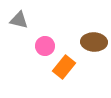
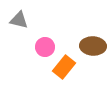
brown ellipse: moved 1 px left, 4 px down
pink circle: moved 1 px down
